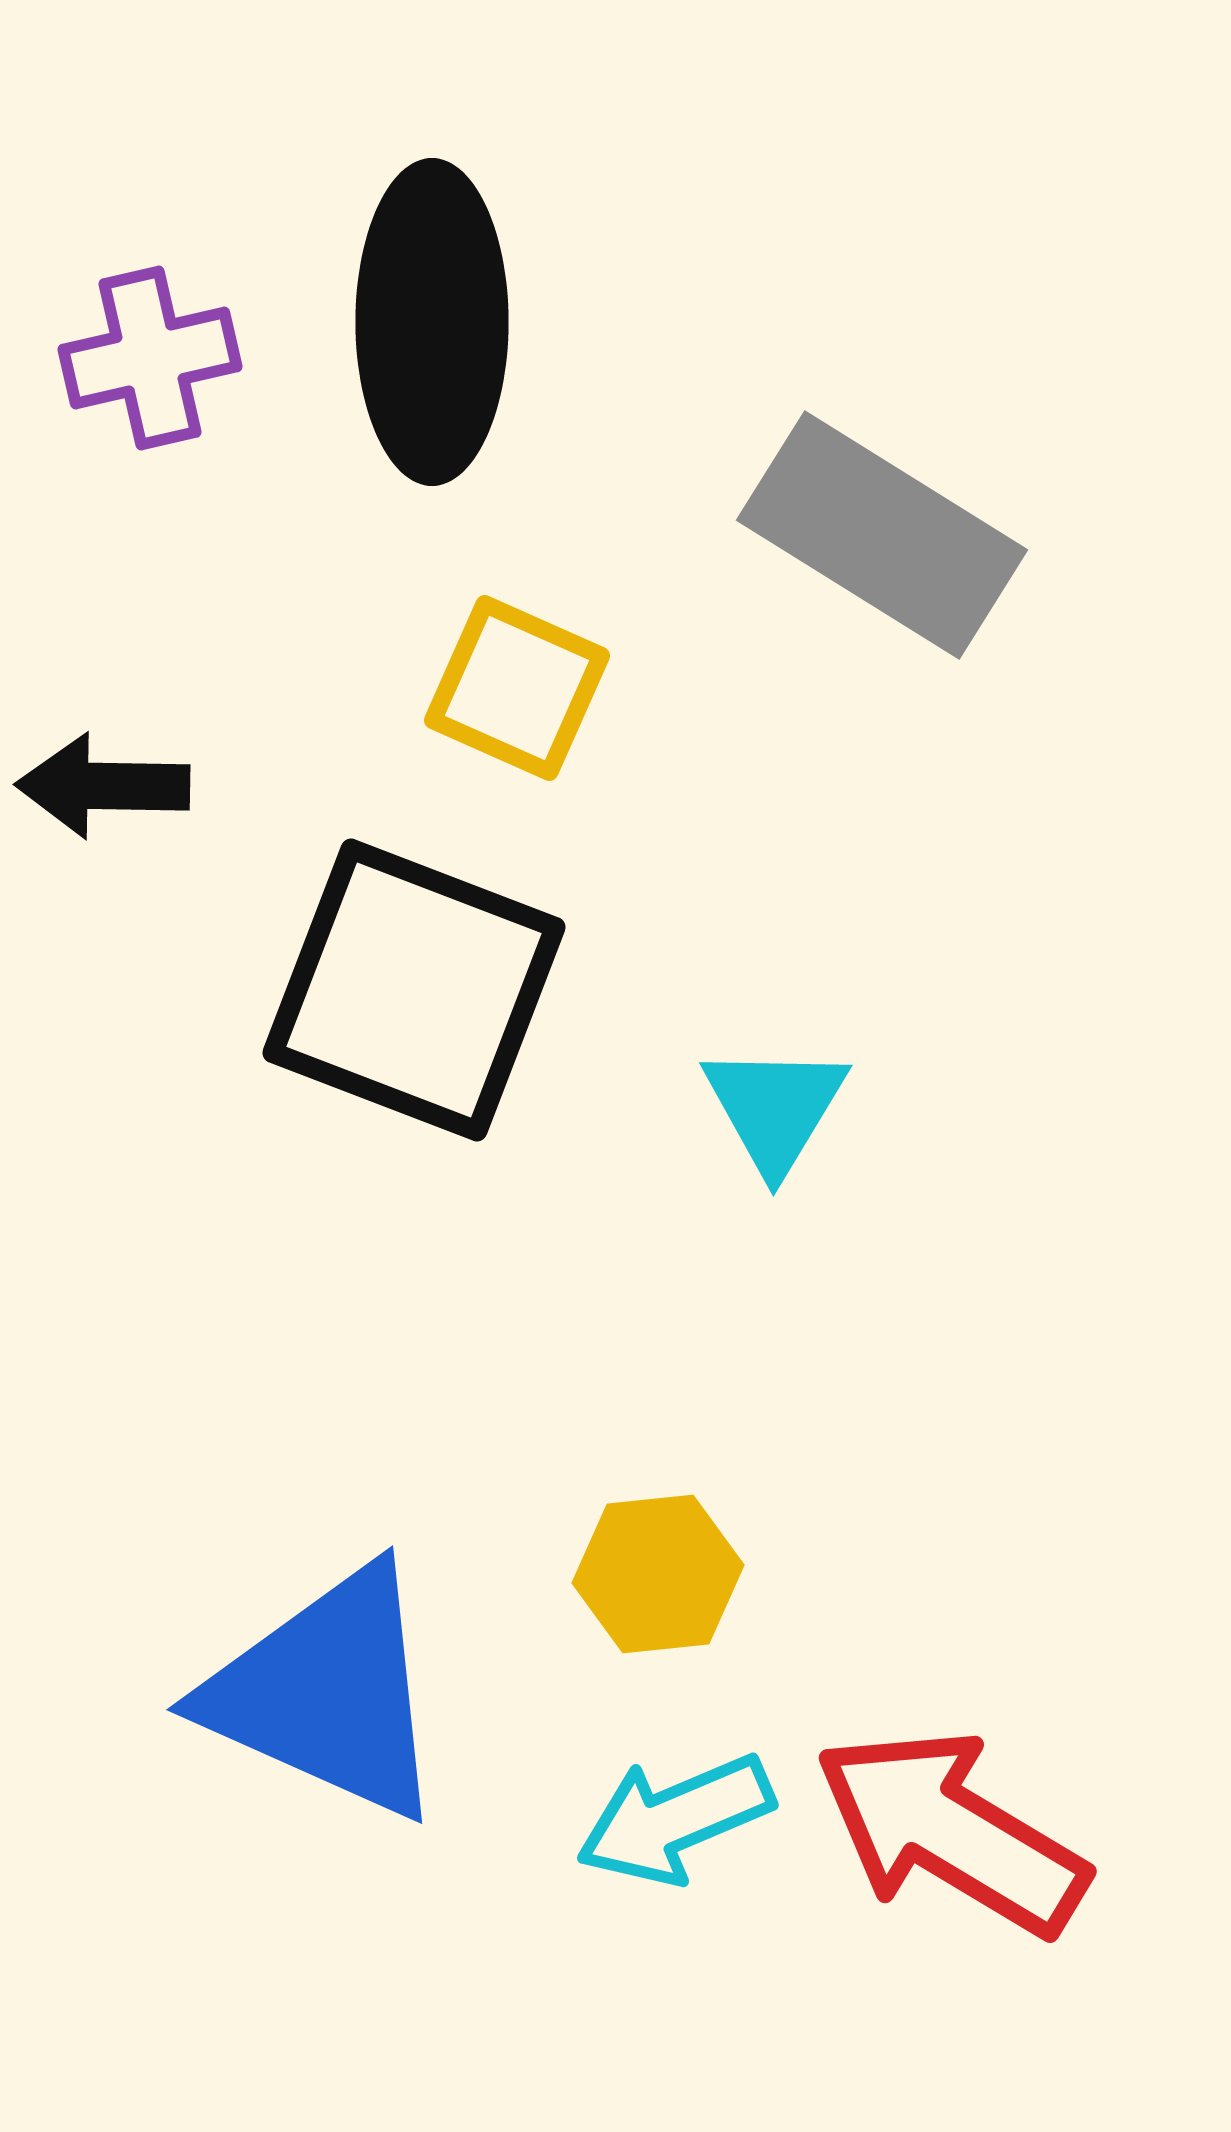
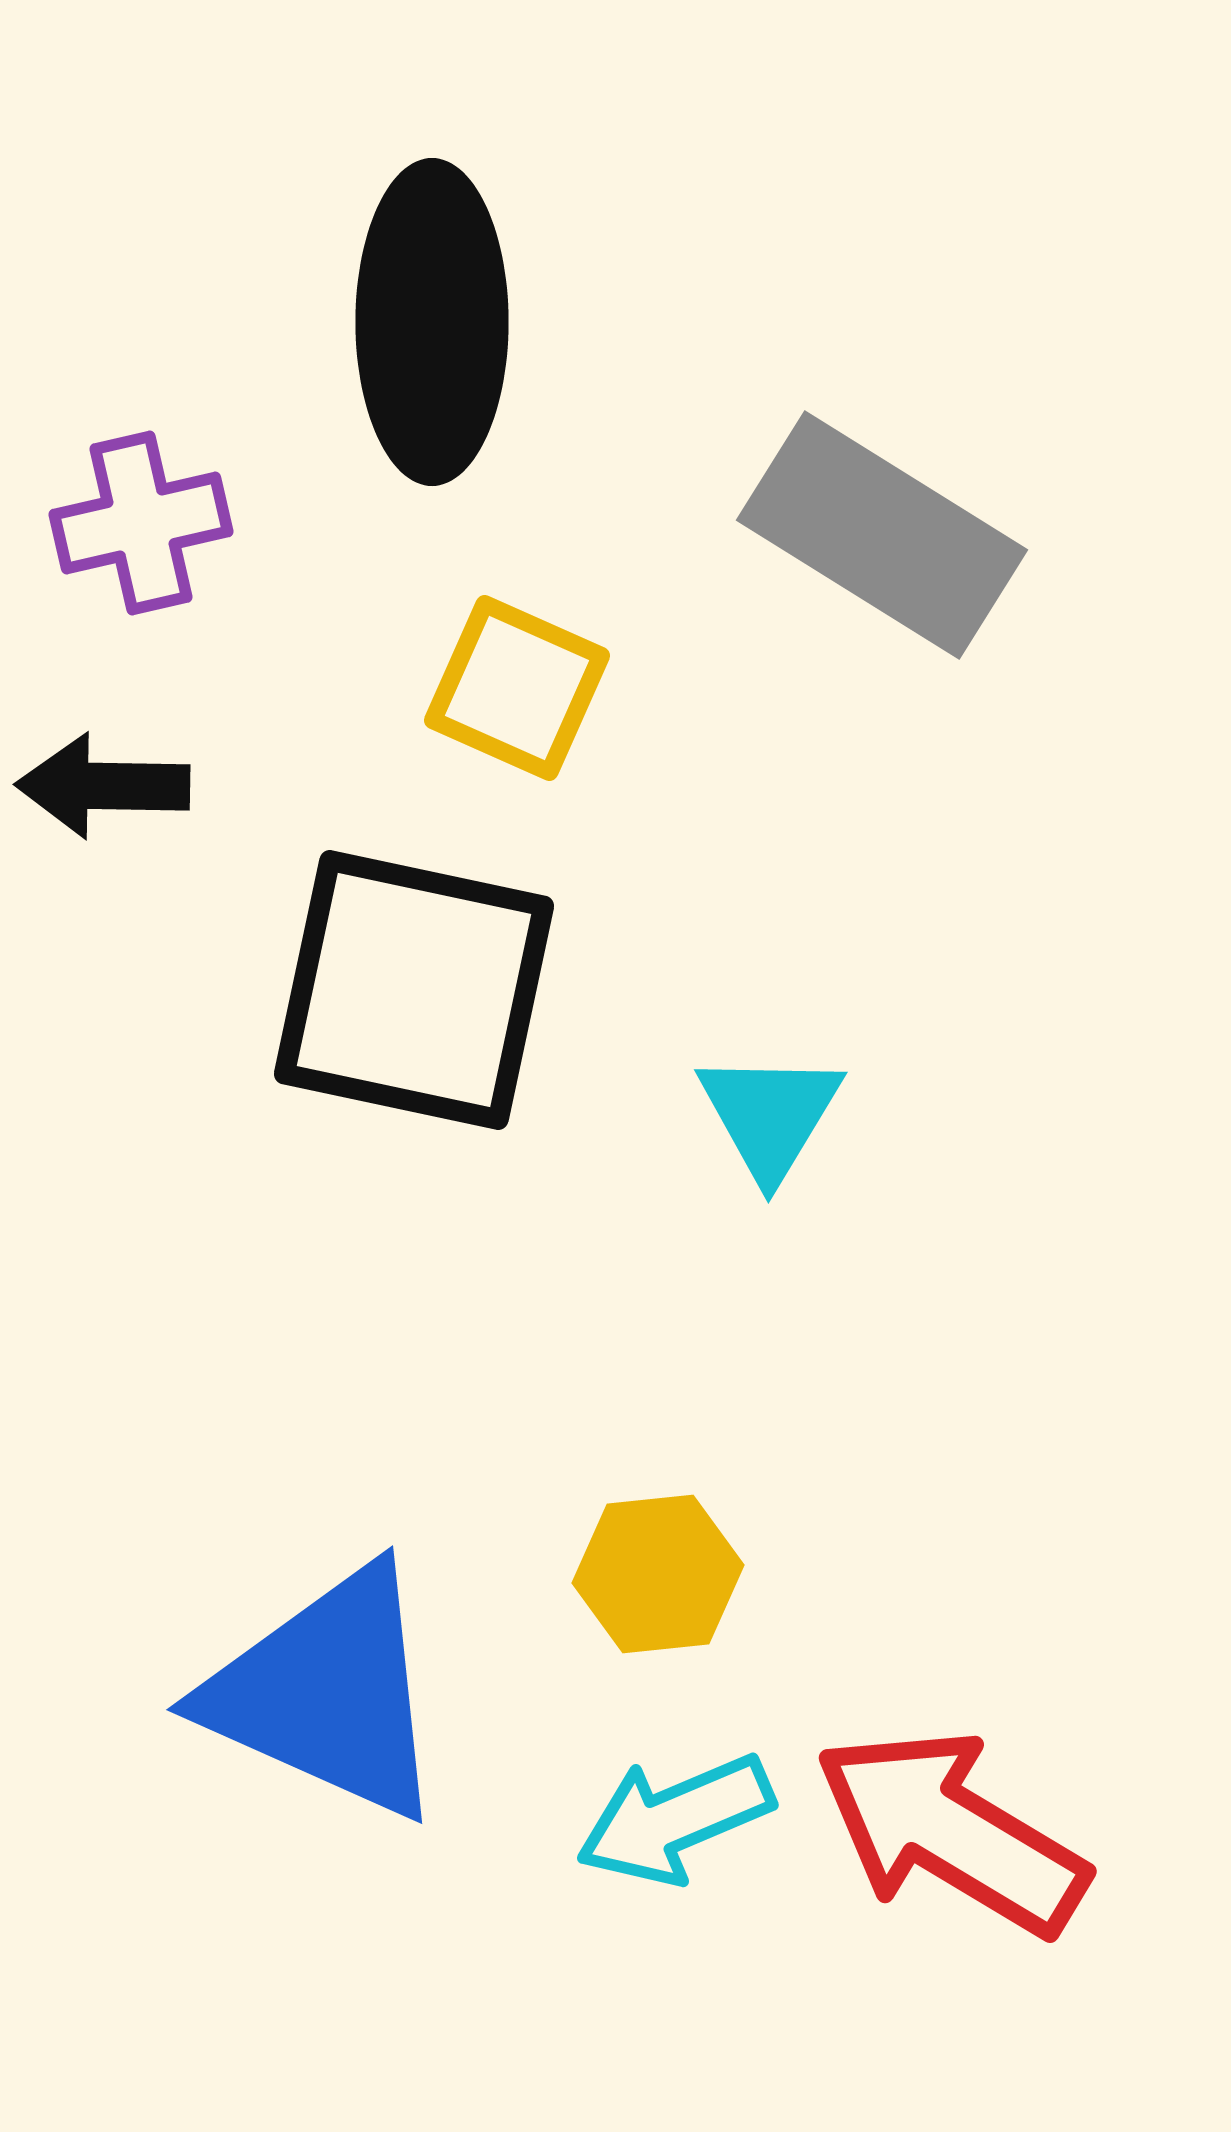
purple cross: moved 9 px left, 165 px down
black square: rotated 9 degrees counterclockwise
cyan triangle: moved 5 px left, 7 px down
